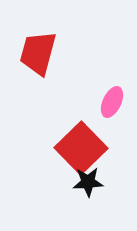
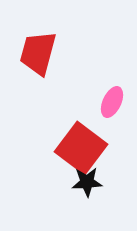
red square: rotated 9 degrees counterclockwise
black star: moved 1 px left
